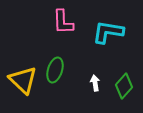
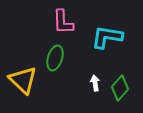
cyan L-shape: moved 1 px left, 5 px down
green ellipse: moved 12 px up
green diamond: moved 4 px left, 2 px down
